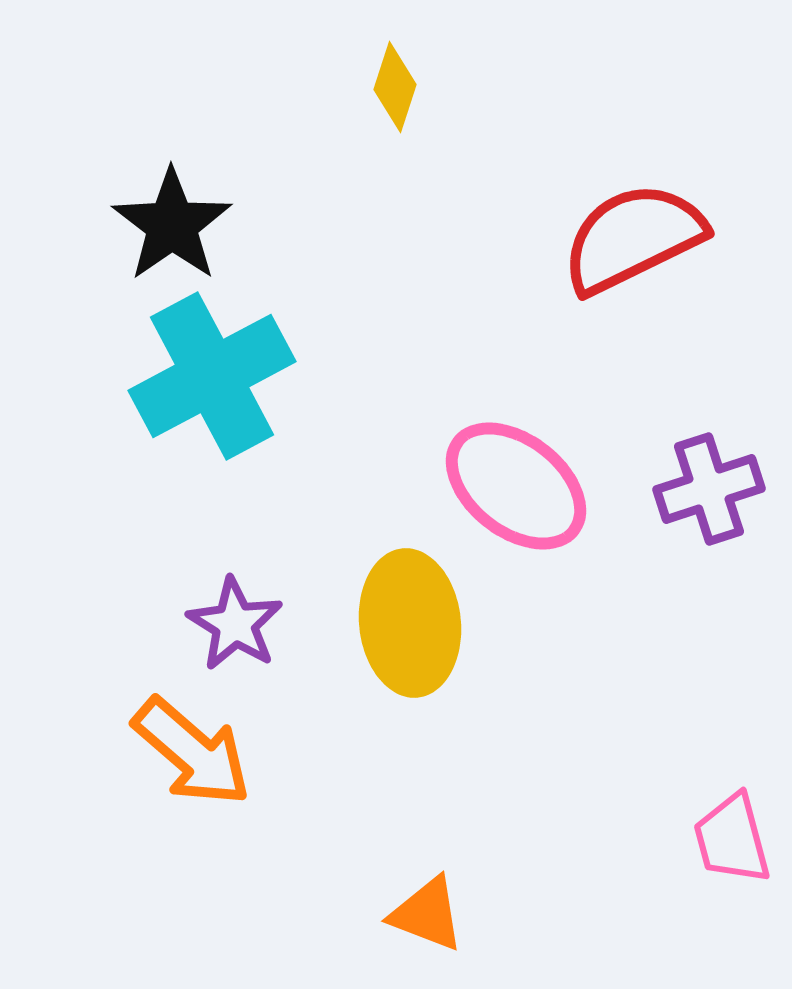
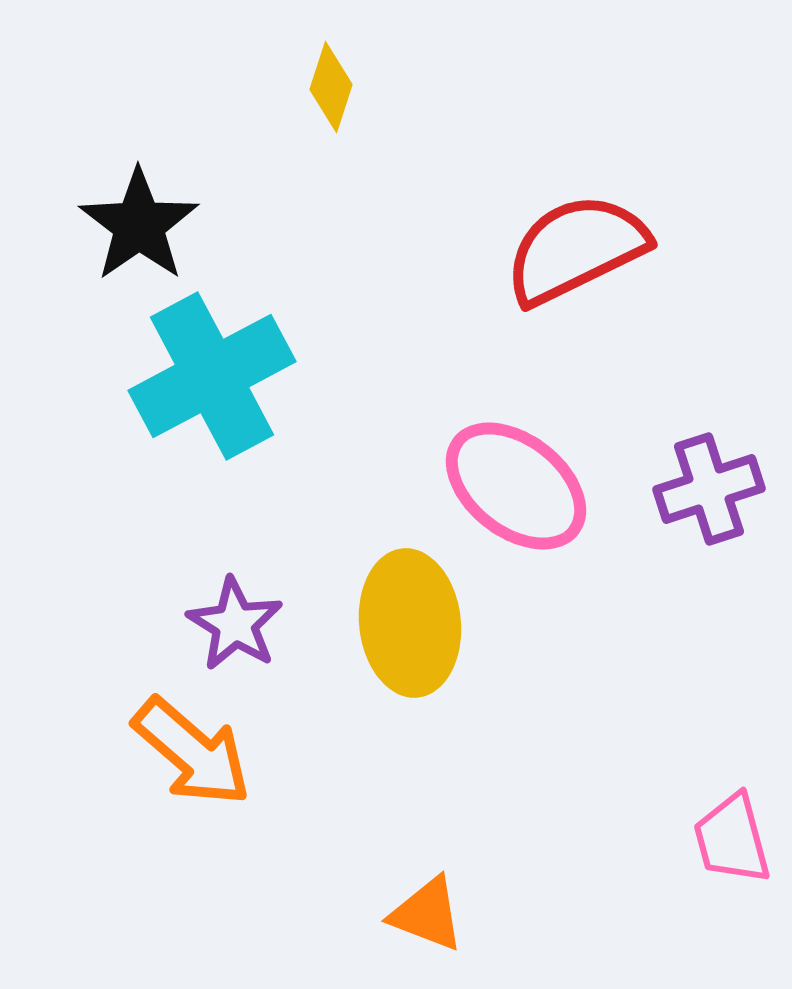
yellow diamond: moved 64 px left
black star: moved 33 px left
red semicircle: moved 57 px left, 11 px down
